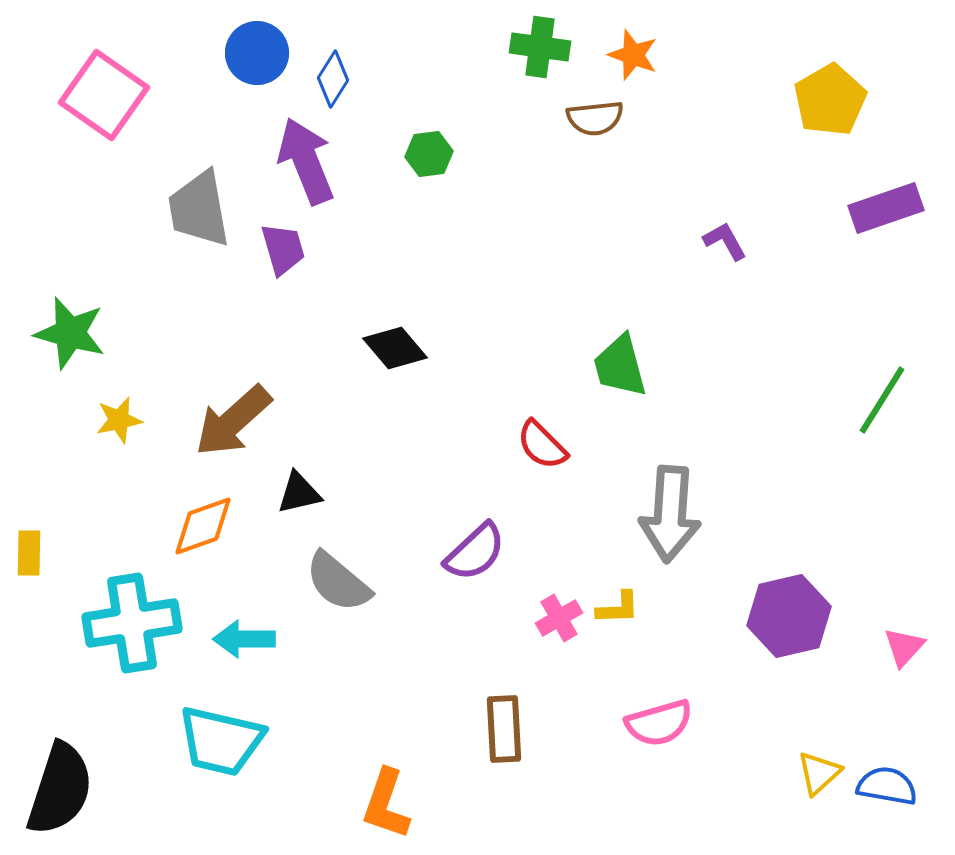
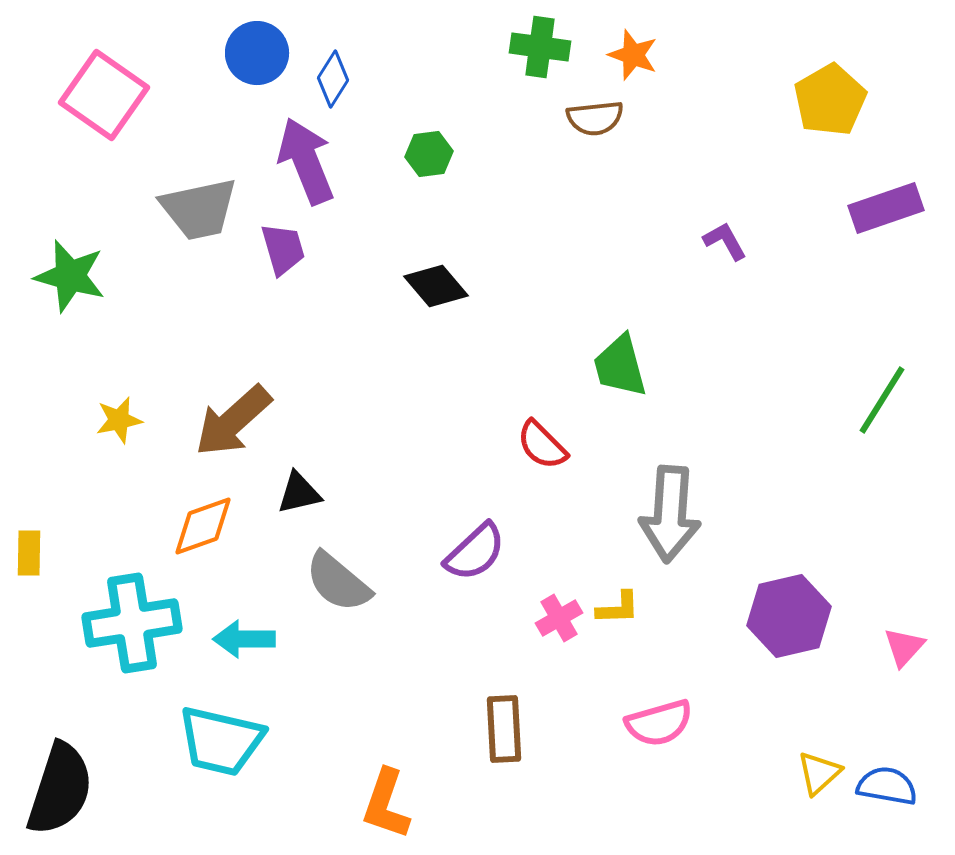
gray trapezoid: rotated 92 degrees counterclockwise
green star: moved 57 px up
black diamond: moved 41 px right, 62 px up
